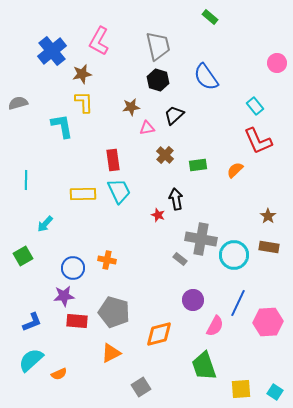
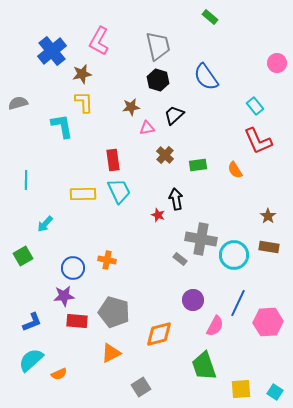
orange semicircle at (235, 170): rotated 78 degrees counterclockwise
